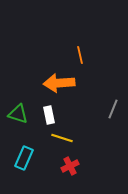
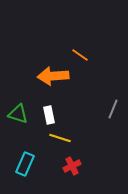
orange line: rotated 42 degrees counterclockwise
orange arrow: moved 6 px left, 7 px up
yellow line: moved 2 px left
cyan rectangle: moved 1 px right, 6 px down
red cross: moved 2 px right
